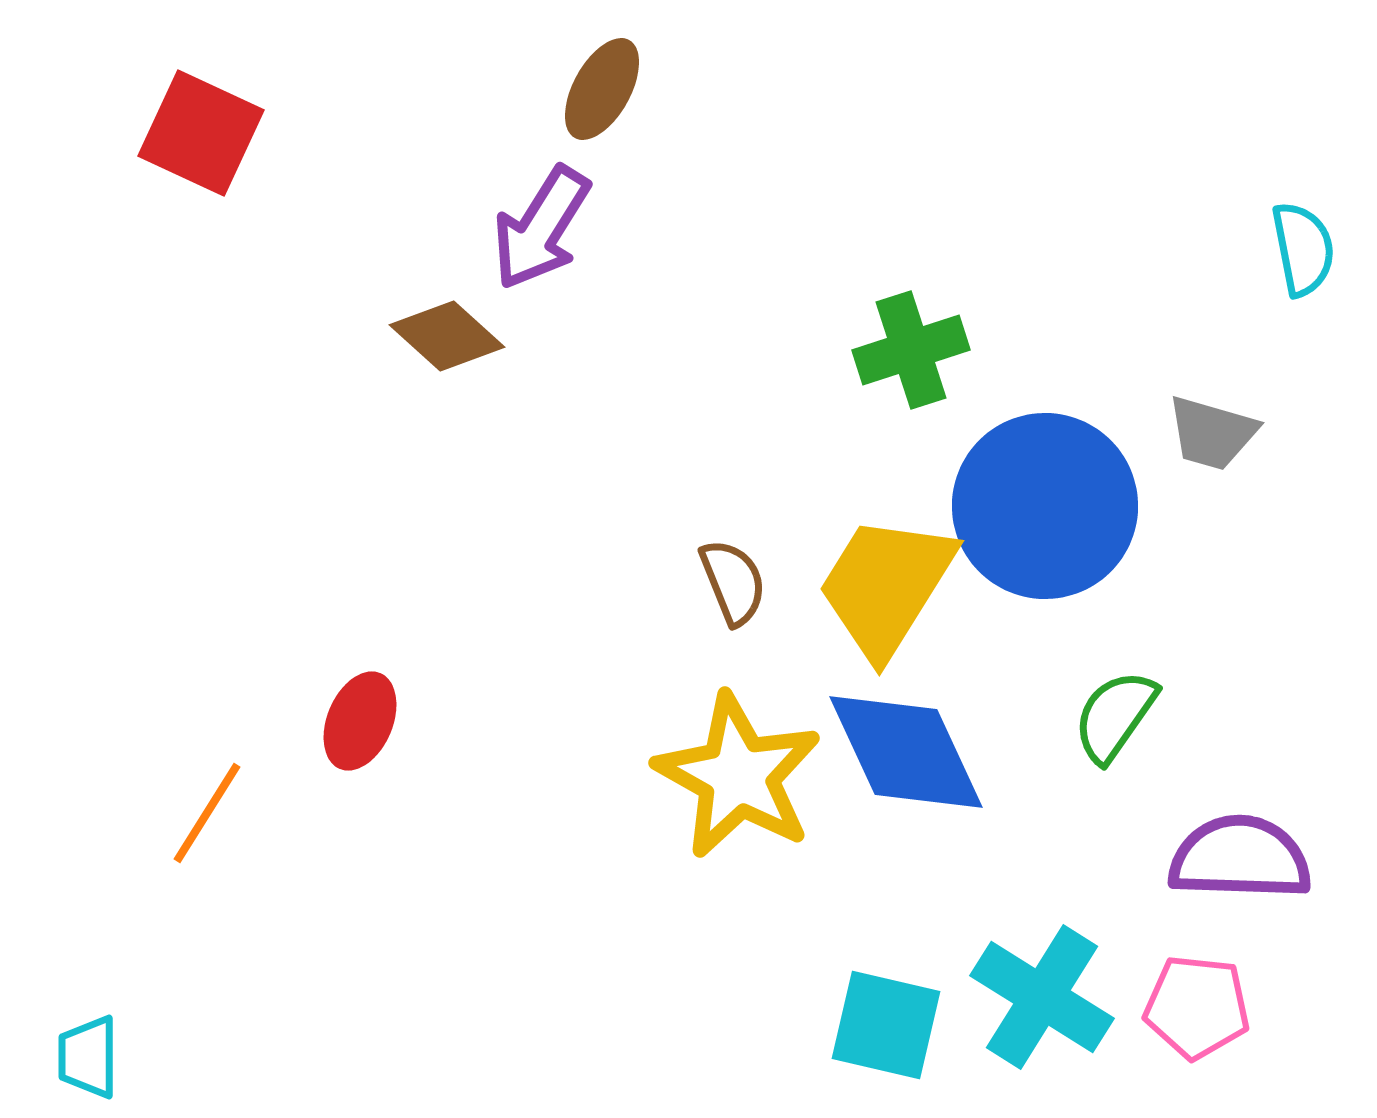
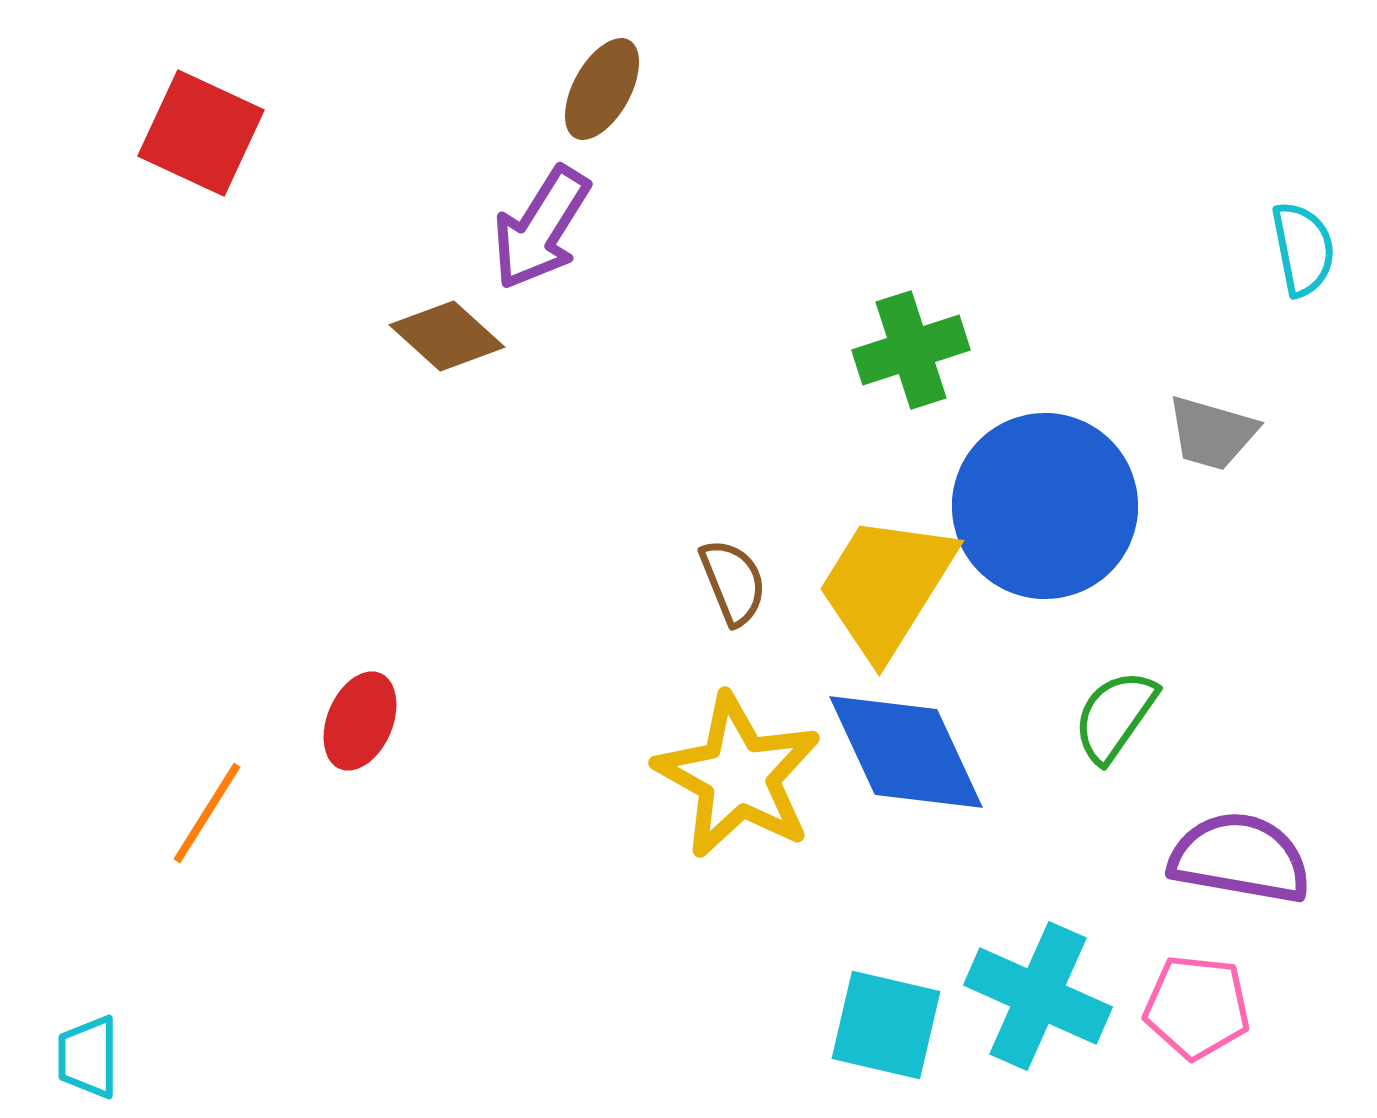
purple semicircle: rotated 8 degrees clockwise
cyan cross: moved 4 px left, 1 px up; rotated 8 degrees counterclockwise
